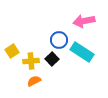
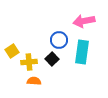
cyan rectangle: rotated 65 degrees clockwise
yellow cross: moved 2 px left, 1 px down
orange semicircle: rotated 32 degrees clockwise
